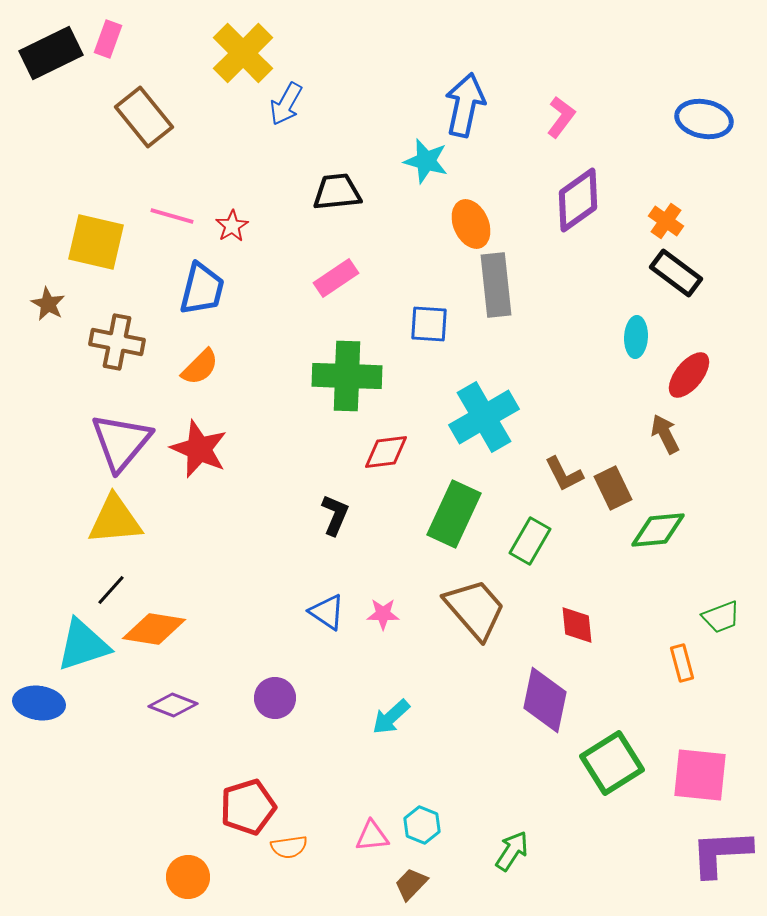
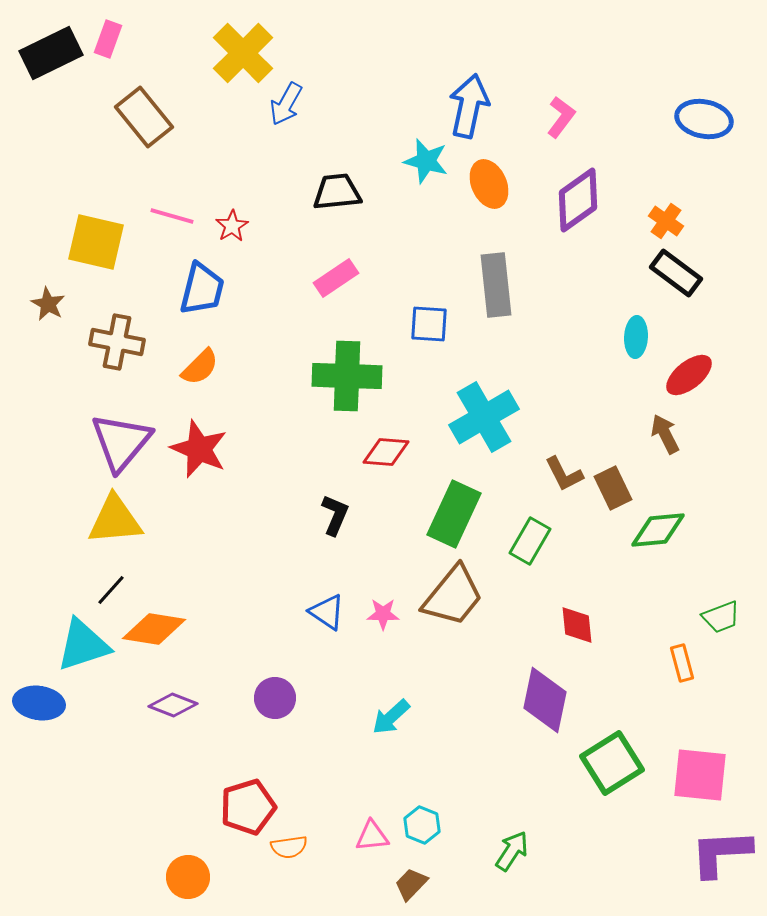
blue arrow at (465, 105): moved 4 px right, 1 px down
orange ellipse at (471, 224): moved 18 px right, 40 px up
red ellipse at (689, 375): rotated 12 degrees clockwise
red diamond at (386, 452): rotated 12 degrees clockwise
brown trapezoid at (475, 609): moved 22 px left, 13 px up; rotated 80 degrees clockwise
